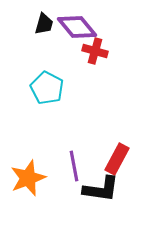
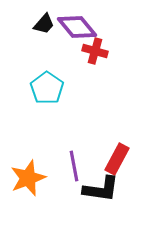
black trapezoid: rotated 25 degrees clockwise
cyan pentagon: rotated 8 degrees clockwise
